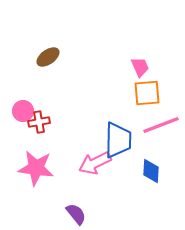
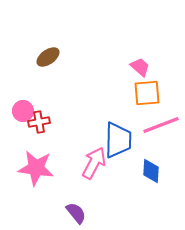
pink trapezoid: rotated 25 degrees counterclockwise
pink arrow: moved 1 px left; rotated 144 degrees clockwise
purple semicircle: moved 1 px up
